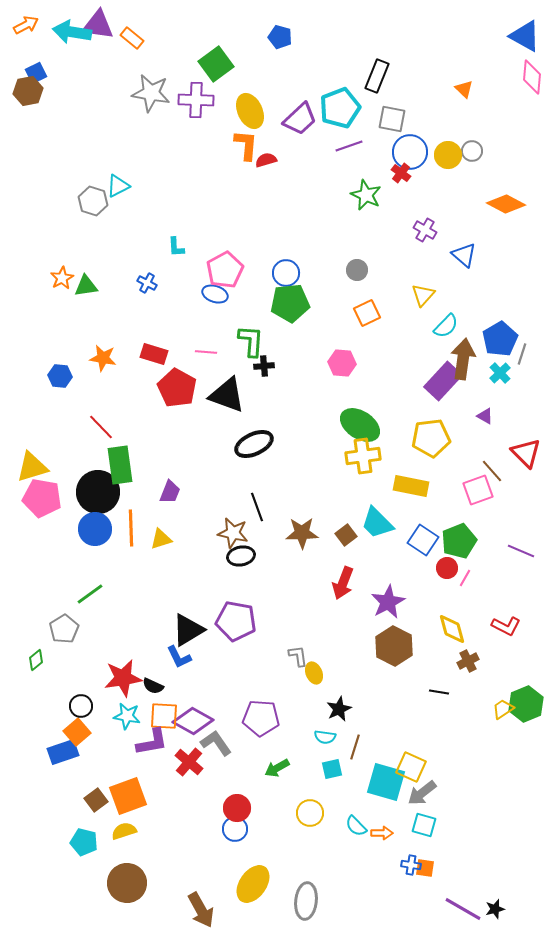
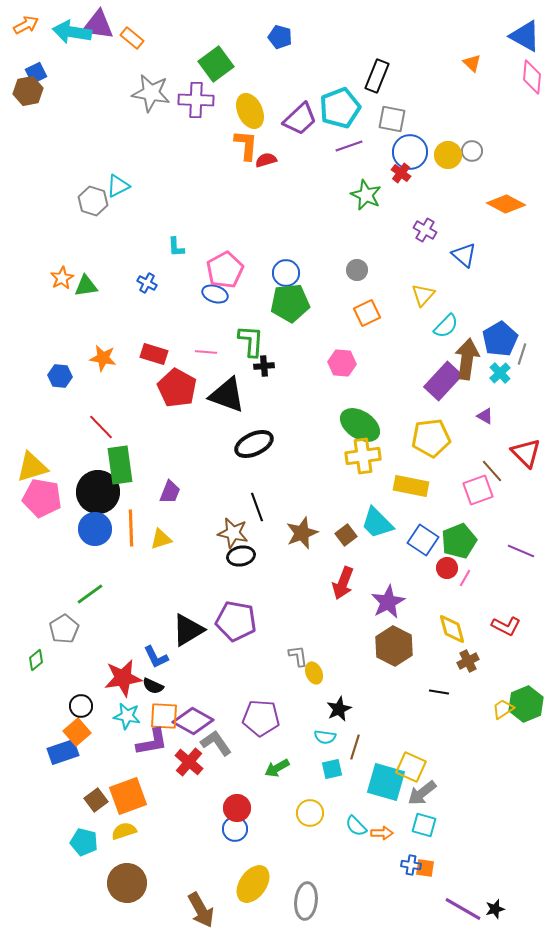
orange triangle at (464, 89): moved 8 px right, 26 px up
brown arrow at (463, 359): moved 4 px right
brown star at (302, 533): rotated 20 degrees counterclockwise
blue L-shape at (179, 657): moved 23 px left
